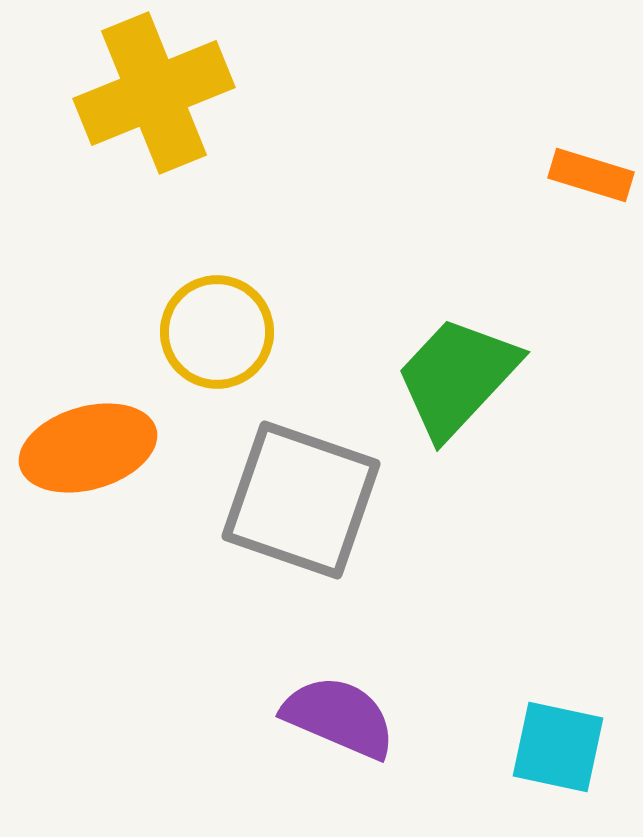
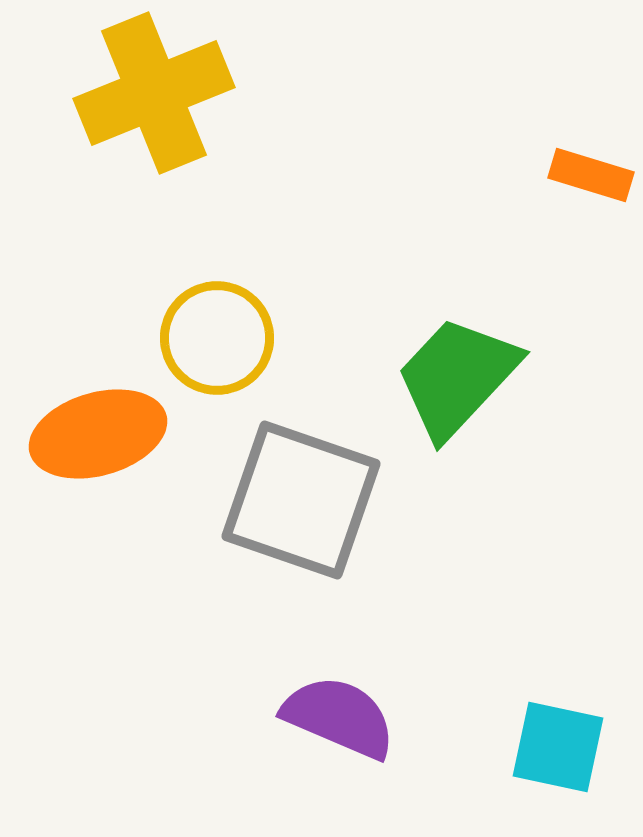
yellow circle: moved 6 px down
orange ellipse: moved 10 px right, 14 px up
